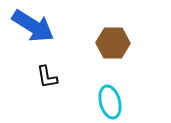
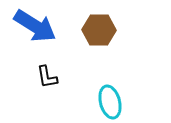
blue arrow: moved 2 px right
brown hexagon: moved 14 px left, 13 px up
